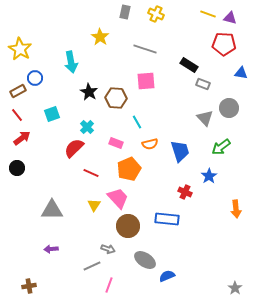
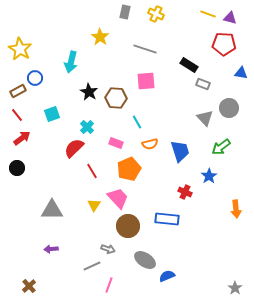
cyan arrow at (71, 62): rotated 25 degrees clockwise
red line at (91, 173): moved 1 px right, 2 px up; rotated 35 degrees clockwise
brown cross at (29, 286): rotated 32 degrees counterclockwise
